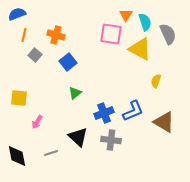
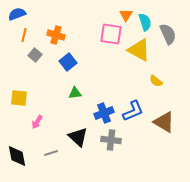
yellow triangle: moved 1 px left, 1 px down
yellow semicircle: rotated 72 degrees counterclockwise
green triangle: rotated 32 degrees clockwise
